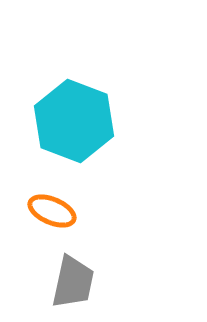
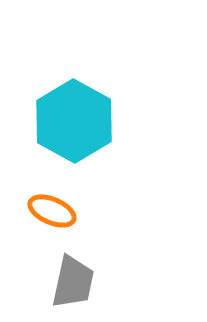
cyan hexagon: rotated 8 degrees clockwise
